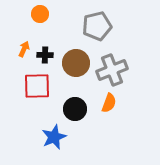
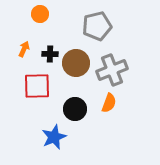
black cross: moved 5 px right, 1 px up
